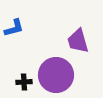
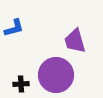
purple trapezoid: moved 3 px left
black cross: moved 3 px left, 2 px down
